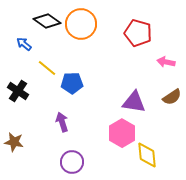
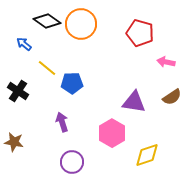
red pentagon: moved 2 px right
pink hexagon: moved 10 px left
yellow diamond: rotated 76 degrees clockwise
